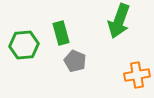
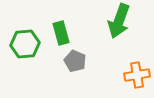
green hexagon: moved 1 px right, 1 px up
